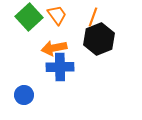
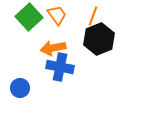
orange line: moved 1 px up
orange arrow: moved 1 px left
blue cross: rotated 12 degrees clockwise
blue circle: moved 4 px left, 7 px up
